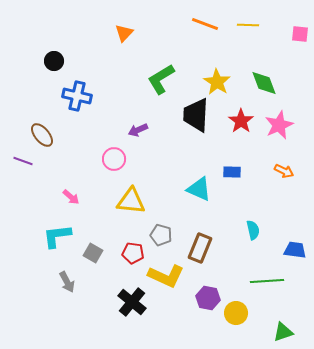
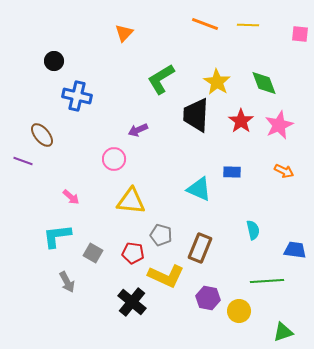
yellow circle: moved 3 px right, 2 px up
